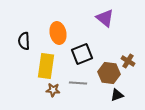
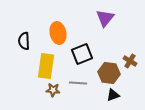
purple triangle: rotated 30 degrees clockwise
brown cross: moved 2 px right
black triangle: moved 4 px left
